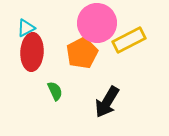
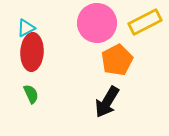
yellow rectangle: moved 16 px right, 18 px up
orange pentagon: moved 35 px right, 7 px down
green semicircle: moved 24 px left, 3 px down
